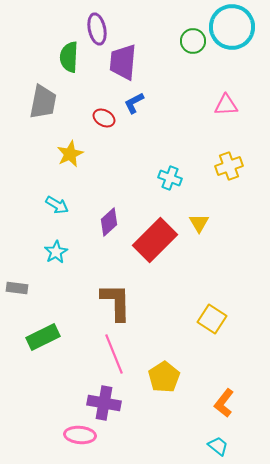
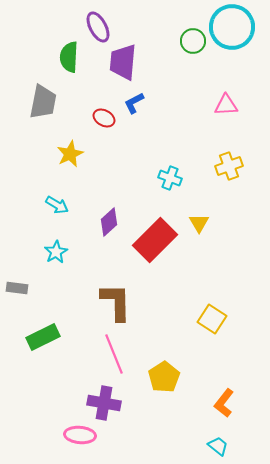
purple ellipse: moved 1 px right, 2 px up; rotated 16 degrees counterclockwise
